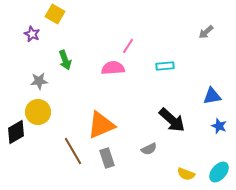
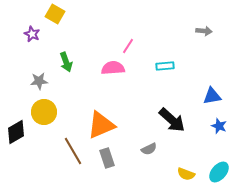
gray arrow: moved 2 px left, 1 px up; rotated 133 degrees counterclockwise
green arrow: moved 1 px right, 2 px down
yellow circle: moved 6 px right
